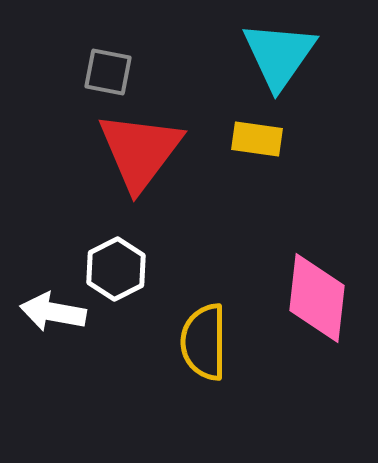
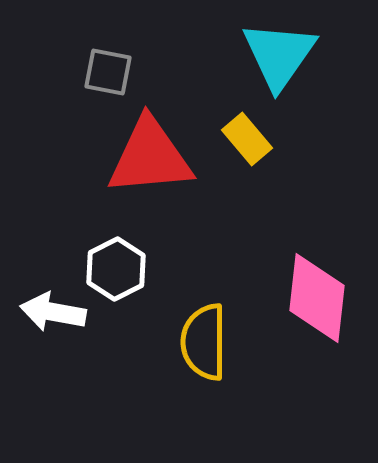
yellow rectangle: moved 10 px left; rotated 42 degrees clockwise
red triangle: moved 10 px right, 6 px down; rotated 48 degrees clockwise
